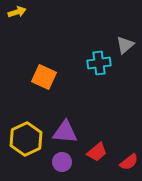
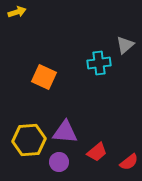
yellow hexagon: moved 3 px right, 1 px down; rotated 20 degrees clockwise
purple circle: moved 3 px left
